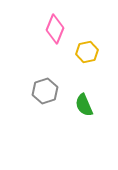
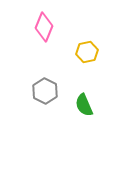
pink diamond: moved 11 px left, 2 px up
gray hexagon: rotated 15 degrees counterclockwise
